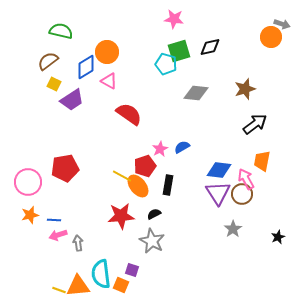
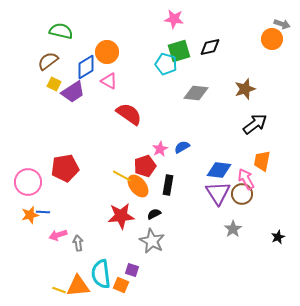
orange circle at (271, 37): moved 1 px right, 2 px down
purple trapezoid at (72, 100): moved 1 px right, 8 px up
blue line at (54, 220): moved 11 px left, 8 px up
